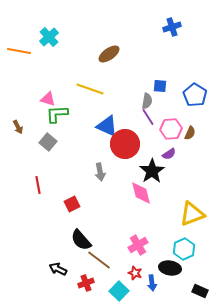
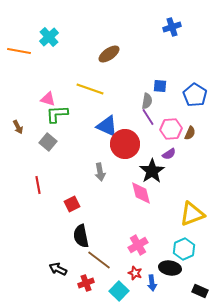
black semicircle: moved 4 px up; rotated 30 degrees clockwise
